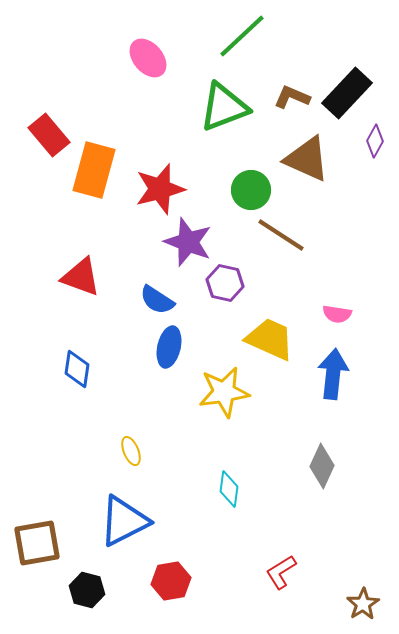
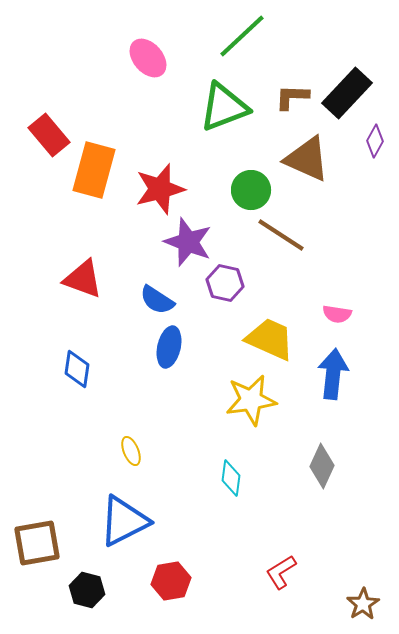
brown L-shape: rotated 21 degrees counterclockwise
red triangle: moved 2 px right, 2 px down
yellow star: moved 27 px right, 8 px down
cyan diamond: moved 2 px right, 11 px up
